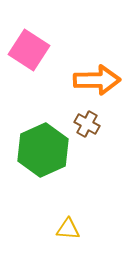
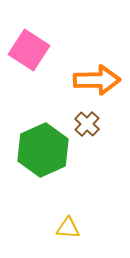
brown cross: rotated 15 degrees clockwise
yellow triangle: moved 1 px up
